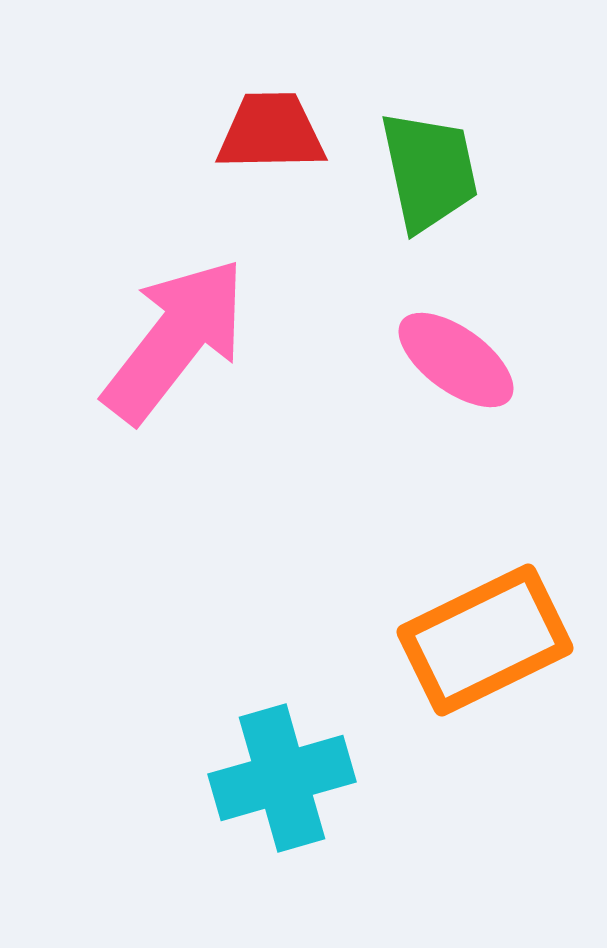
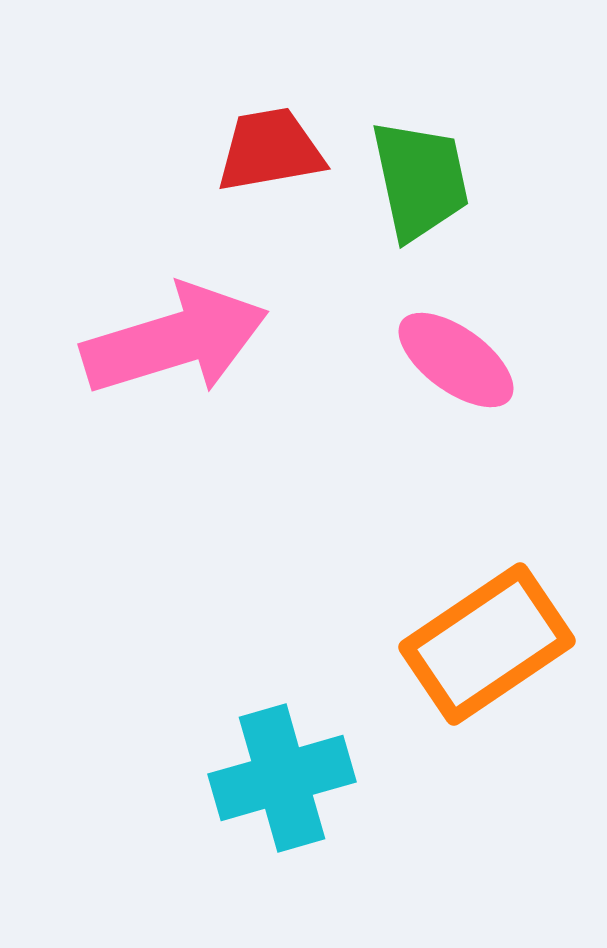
red trapezoid: moved 1 px left, 18 px down; rotated 9 degrees counterclockwise
green trapezoid: moved 9 px left, 9 px down
pink arrow: rotated 35 degrees clockwise
orange rectangle: moved 2 px right, 4 px down; rotated 8 degrees counterclockwise
